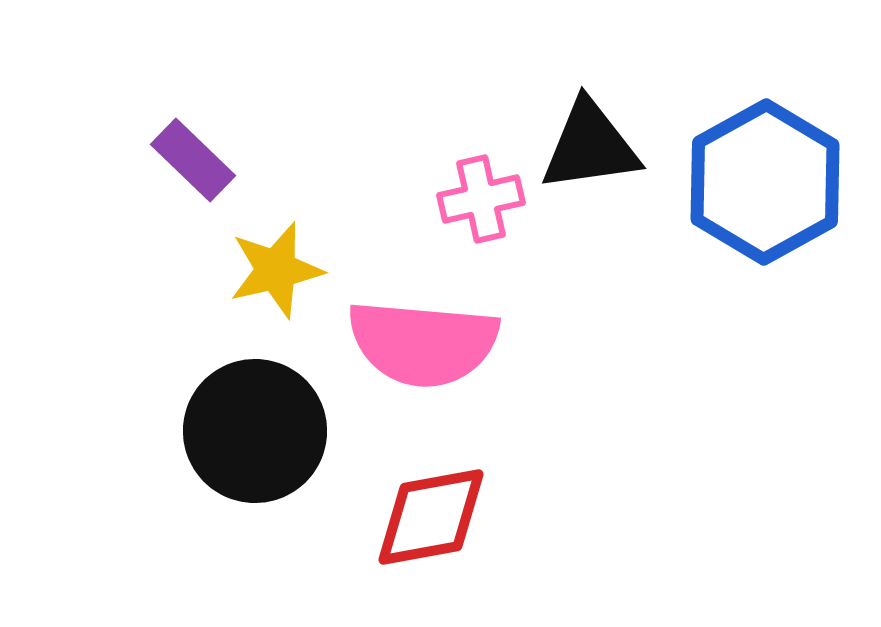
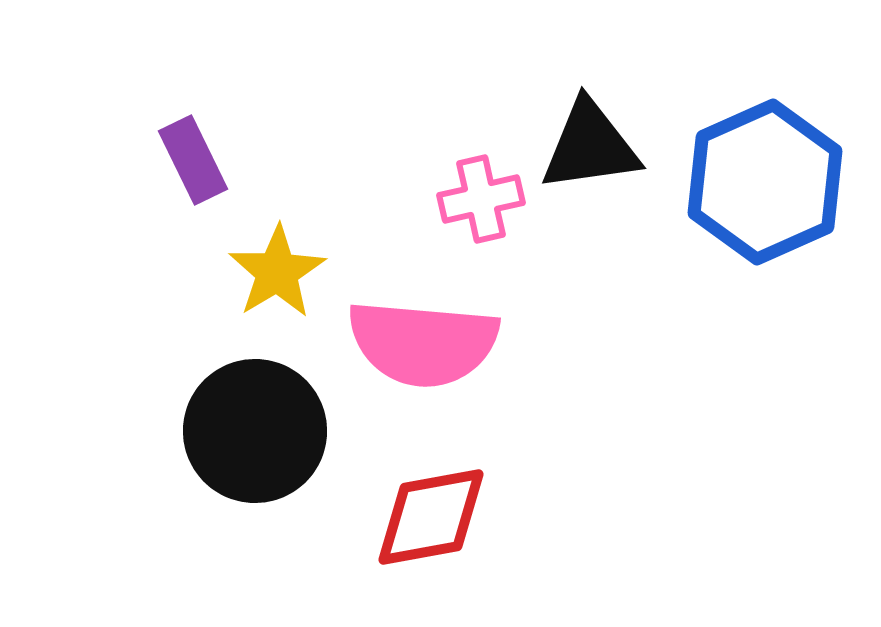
purple rectangle: rotated 20 degrees clockwise
blue hexagon: rotated 5 degrees clockwise
yellow star: moved 1 px right, 2 px down; rotated 18 degrees counterclockwise
